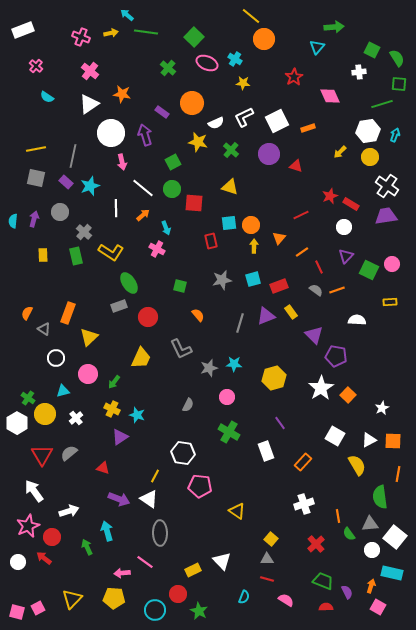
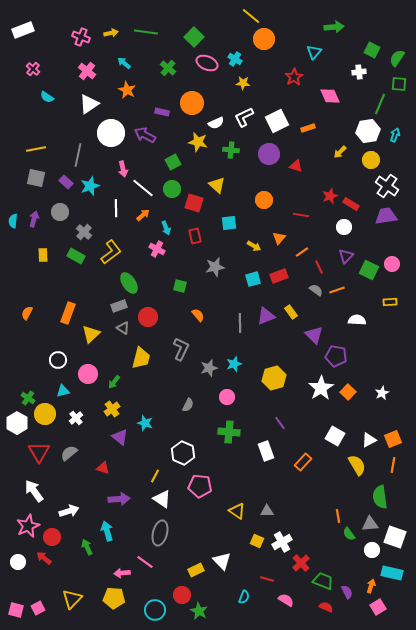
cyan arrow at (127, 15): moved 3 px left, 48 px down
cyan triangle at (317, 47): moved 3 px left, 5 px down
green semicircle at (397, 58): rotated 114 degrees counterclockwise
pink cross at (36, 66): moved 3 px left, 3 px down
pink cross at (90, 71): moved 3 px left
orange star at (122, 94): moved 5 px right, 4 px up; rotated 18 degrees clockwise
green line at (382, 104): moved 2 px left; rotated 50 degrees counterclockwise
purple rectangle at (162, 112): rotated 24 degrees counterclockwise
purple arrow at (145, 135): rotated 45 degrees counterclockwise
green cross at (231, 150): rotated 35 degrees counterclockwise
gray line at (73, 156): moved 5 px right, 1 px up
yellow circle at (370, 157): moved 1 px right, 3 px down
pink arrow at (122, 162): moved 1 px right, 7 px down
yellow triangle at (230, 187): moved 13 px left, 2 px up; rotated 24 degrees clockwise
red square at (194, 203): rotated 12 degrees clockwise
red line at (301, 215): rotated 35 degrees clockwise
orange circle at (251, 225): moved 13 px right, 25 px up
red rectangle at (211, 241): moved 16 px left, 5 px up
yellow arrow at (254, 246): rotated 120 degrees clockwise
yellow L-shape at (111, 252): rotated 70 degrees counterclockwise
green rectangle at (76, 256): rotated 48 degrees counterclockwise
gray star at (222, 280): moved 7 px left, 13 px up
red rectangle at (279, 286): moved 10 px up
gray line at (240, 323): rotated 18 degrees counterclockwise
gray triangle at (44, 329): moved 79 px right, 1 px up
yellow triangle at (89, 337): moved 2 px right, 3 px up
gray L-shape at (181, 349): rotated 130 degrees counterclockwise
white circle at (56, 358): moved 2 px right, 2 px down
yellow trapezoid at (141, 358): rotated 10 degrees counterclockwise
cyan star at (234, 364): rotated 21 degrees counterclockwise
orange square at (348, 395): moved 3 px up
white star at (382, 408): moved 15 px up
yellow cross at (112, 409): rotated 28 degrees clockwise
cyan star at (137, 415): moved 8 px right, 8 px down
green cross at (229, 432): rotated 25 degrees counterclockwise
purple triangle at (120, 437): rotated 48 degrees counterclockwise
orange square at (393, 441): moved 2 px up; rotated 24 degrees counterclockwise
white hexagon at (183, 453): rotated 15 degrees clockwise
red triangle at (42, 455): moved 3 px left, 3 px up
orange line at (398, 474): moved 5 px left, 9 px up
purple arrow at (119, 499): rotated 25 degrees counterclockwise
white triangle at (149, 499): moved 13 px right
white cross at (304, 504): moved 22 px left, 38 px down; rotated 12 degrees counterclockwise
gray ellipse at (160, 533): rotated 15 degrees clockwise
white square at (395, 537): rotated 20 degrees counterclockwise
yellow square at (271, 539): moved 14 px left, 2 px down; rotated 16 degrees counterclockwise
red cross at (316, 544): moved 15 px left, 19 px down
gray triangle at (267, 559): moved 48 px up
yellow rectangle at (193, 570): moved 3 px right
red circle at (178, 594): moved 4 px right, 1 px down
red semicircle at (326, 607): rotated 24 degrees clockwise
pink square at (378, 607): rotated 28 degrees clockwise
pink square at (17, 612): moved 1 px left, 2 px up
